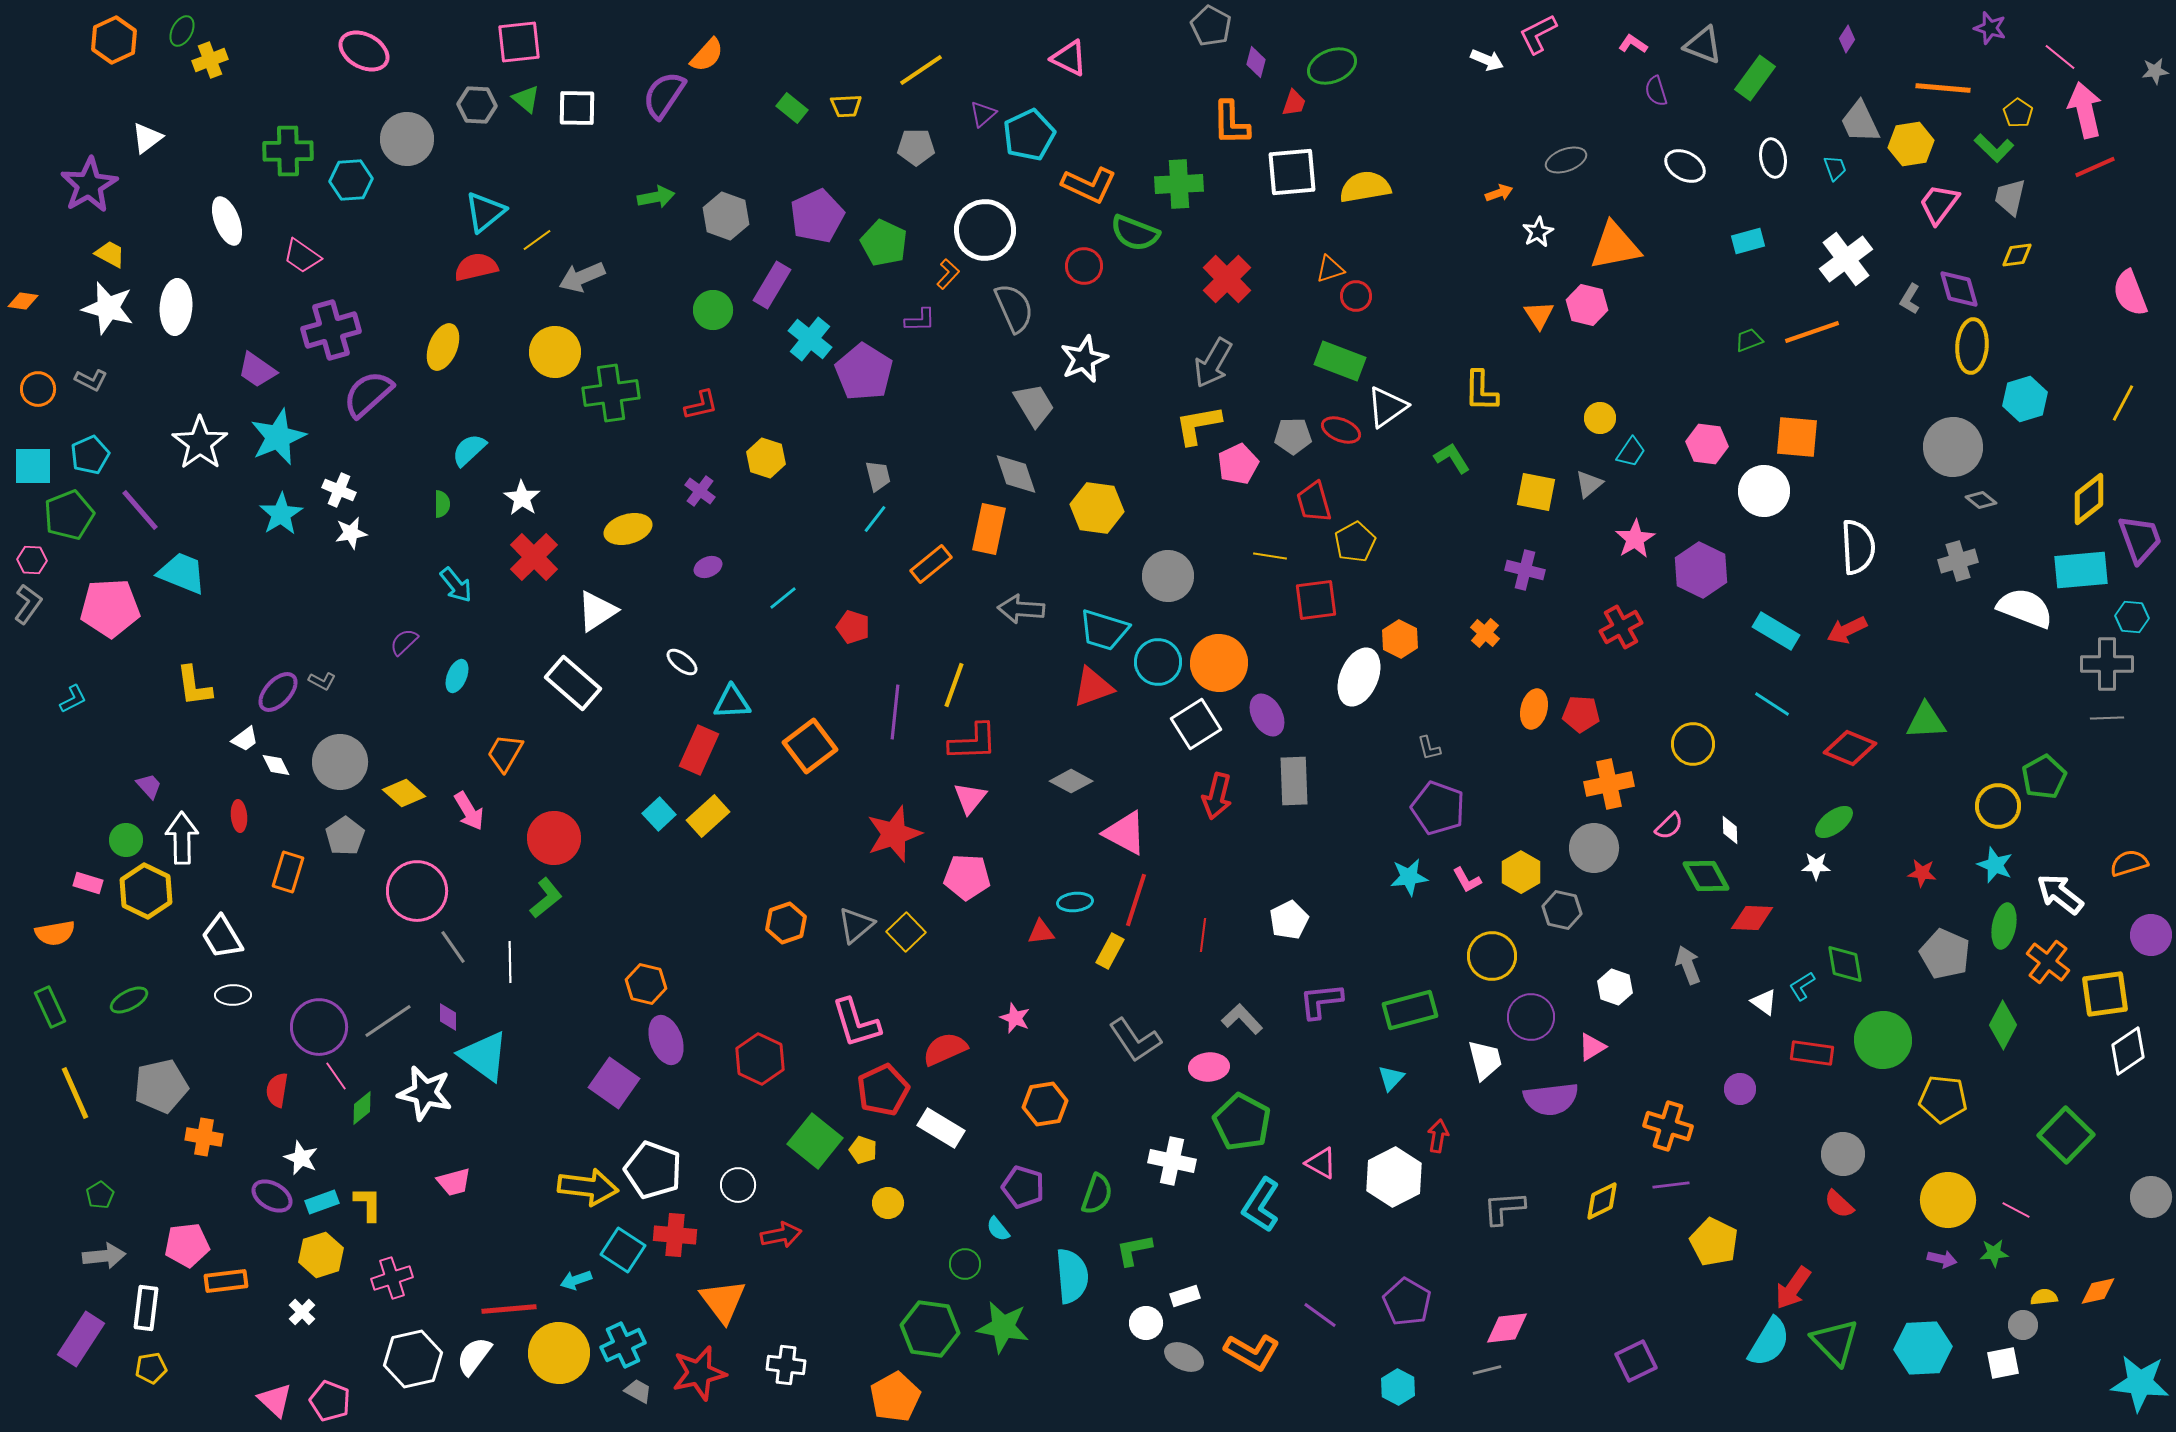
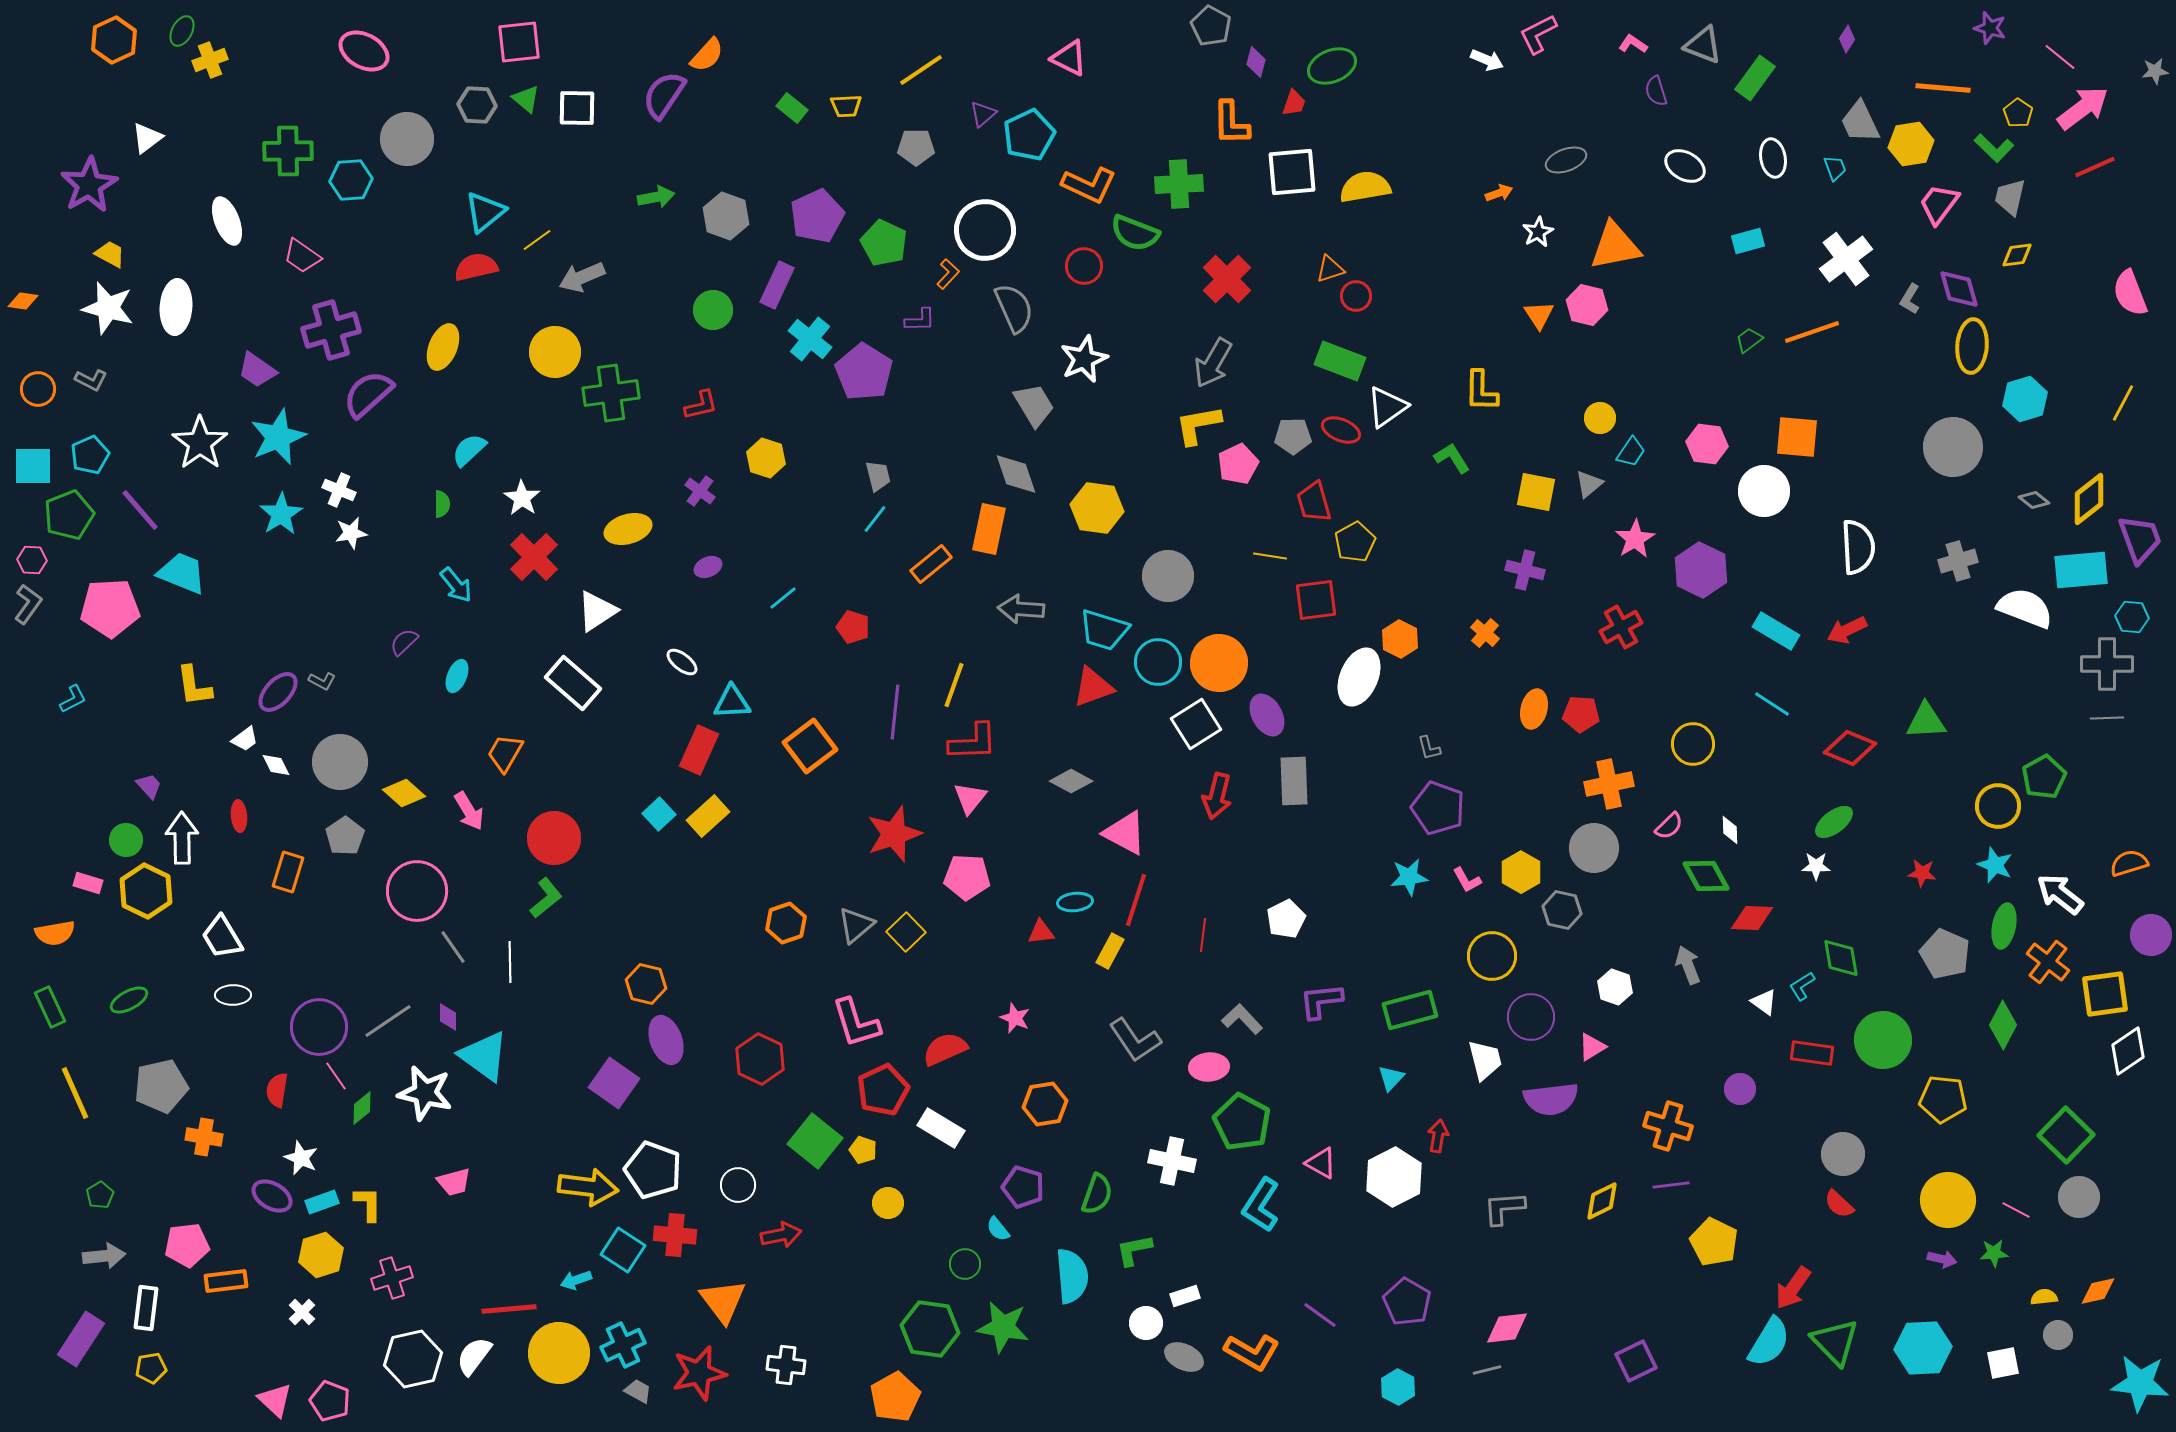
pink arrow at (2085, 110): moved 2 px left, 2 px up; rotated 66 degrees clockwise
purple rectangle at (772, 285): moved 5 px right; rotated 6 degrees counterclockwise
green trapezoid at (1749, 340): rotated 16 degrees counterclockwise
gray diamond at (1981, 500): moved 53 px right
white pentagon at (1289, 920): moved 3 px left, 1 px up
green diamond at (1845, 964): moved 4 px left, 6 px up
gray circle at (2151, 1197): moved 72 px left
gray circle at (2023, 1325): moved 35 px right, 10 px down
